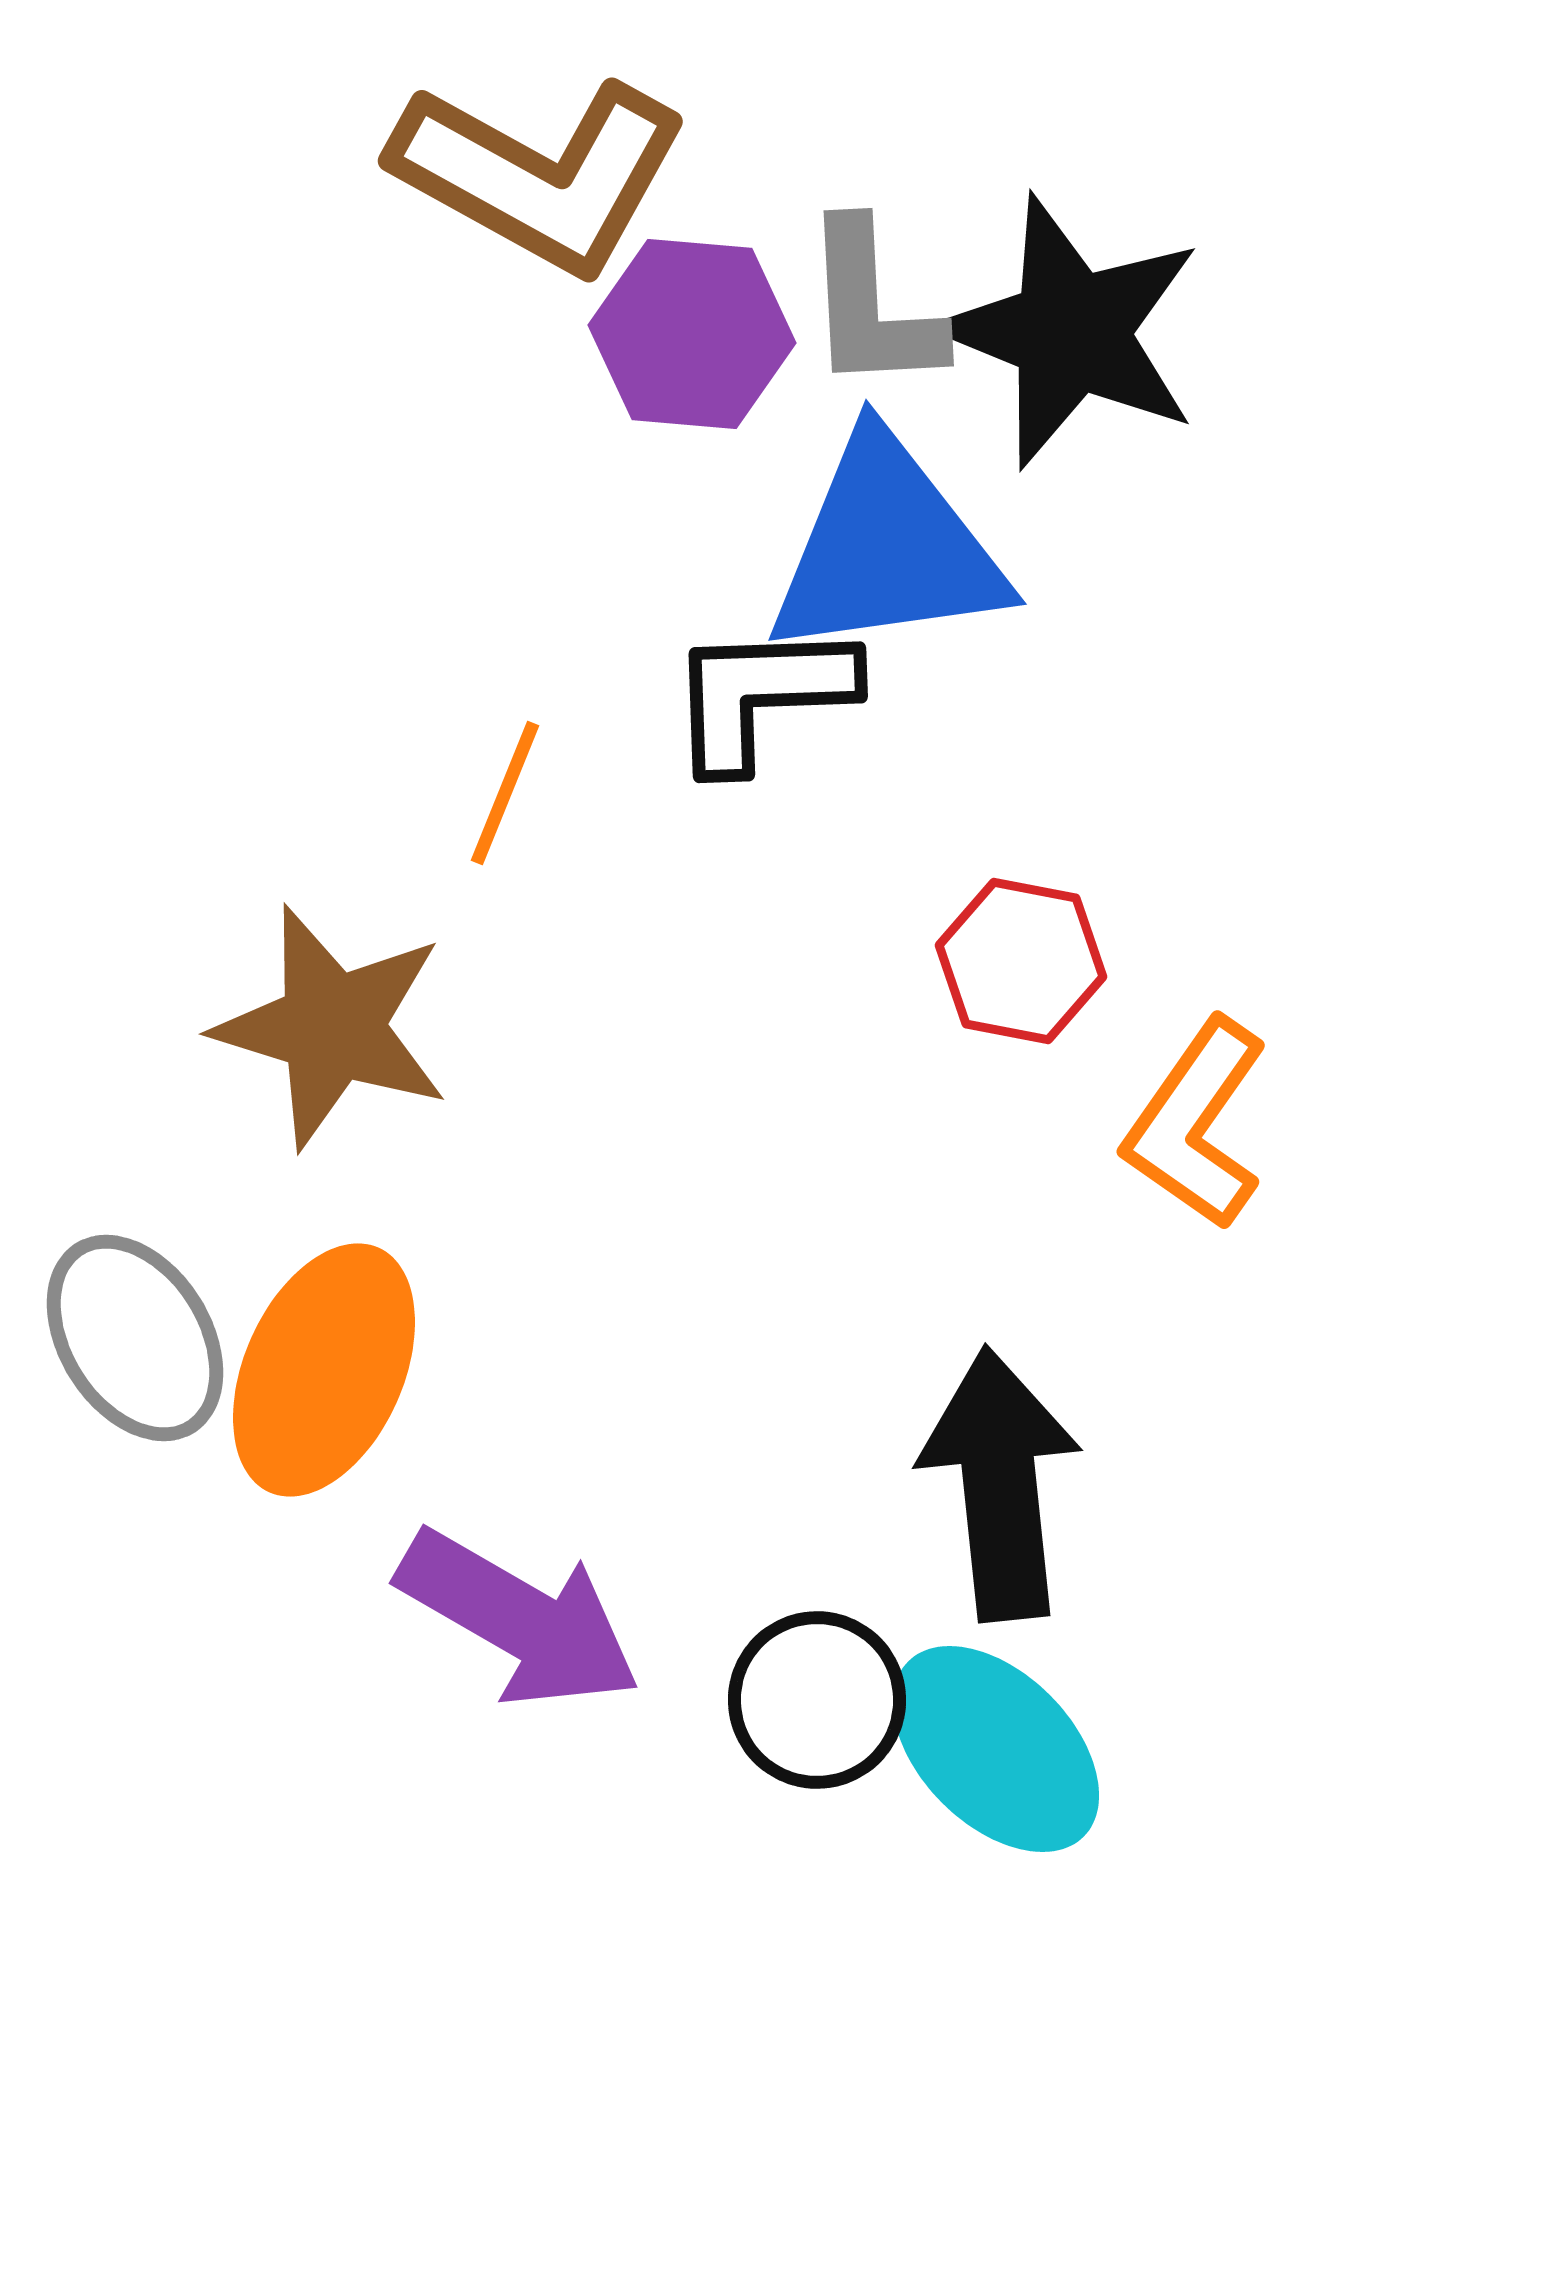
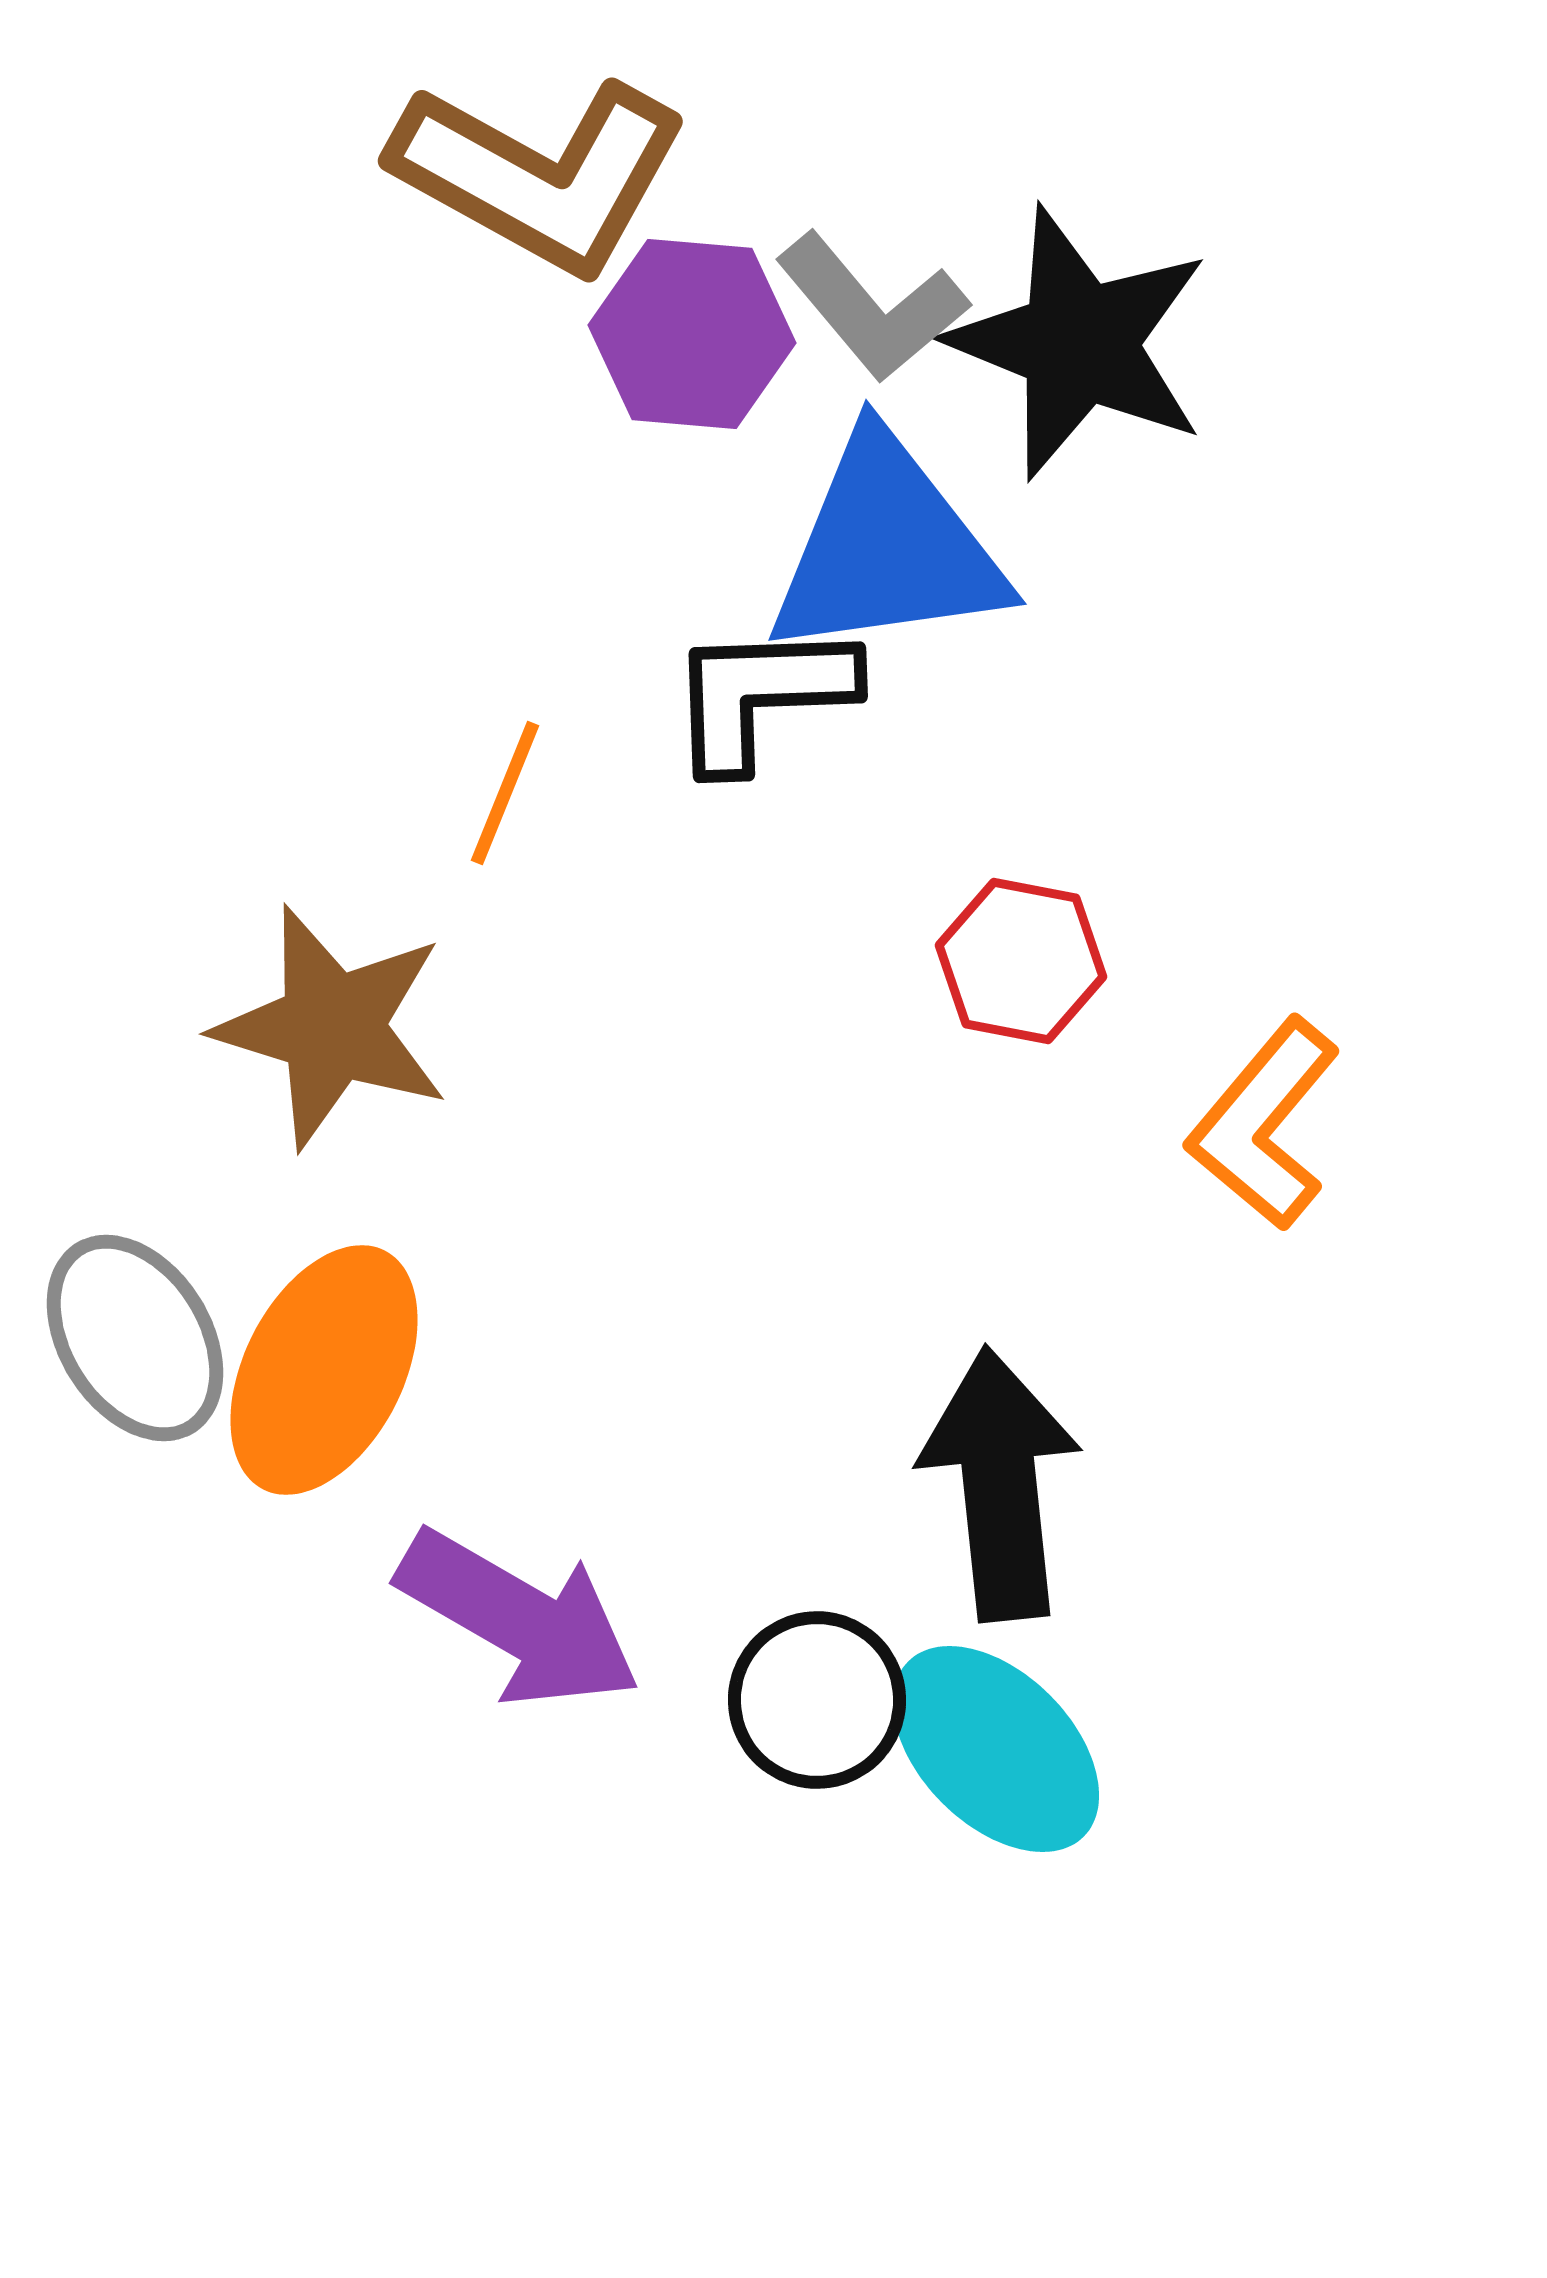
gray L-shape: rotated 37 degrees counterclockwise
black star: moved 8 px right, 11 px down
orange L-shape: moved 68 px right; rotated 5 degrees clockwise
orange ellipse: rotated 3 degrees clockwise
